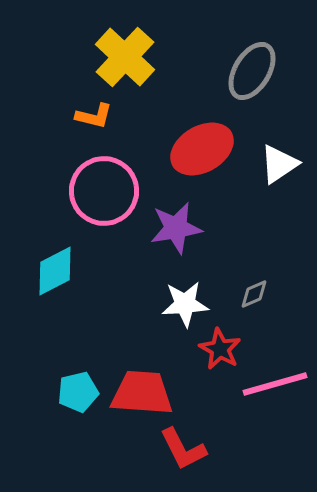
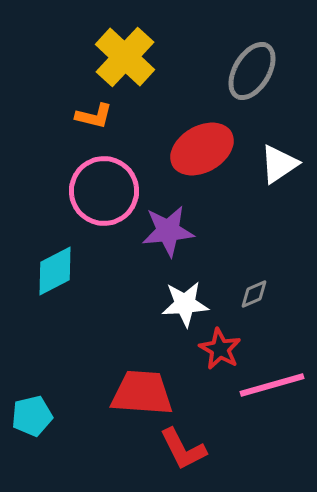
purple star: moved 8 px left, 3 px down; rotated 4 degrees clockwise
pink line: moved 3 px left, 1 px down
cyan pentagon: moved 46 px left, 24 px down
